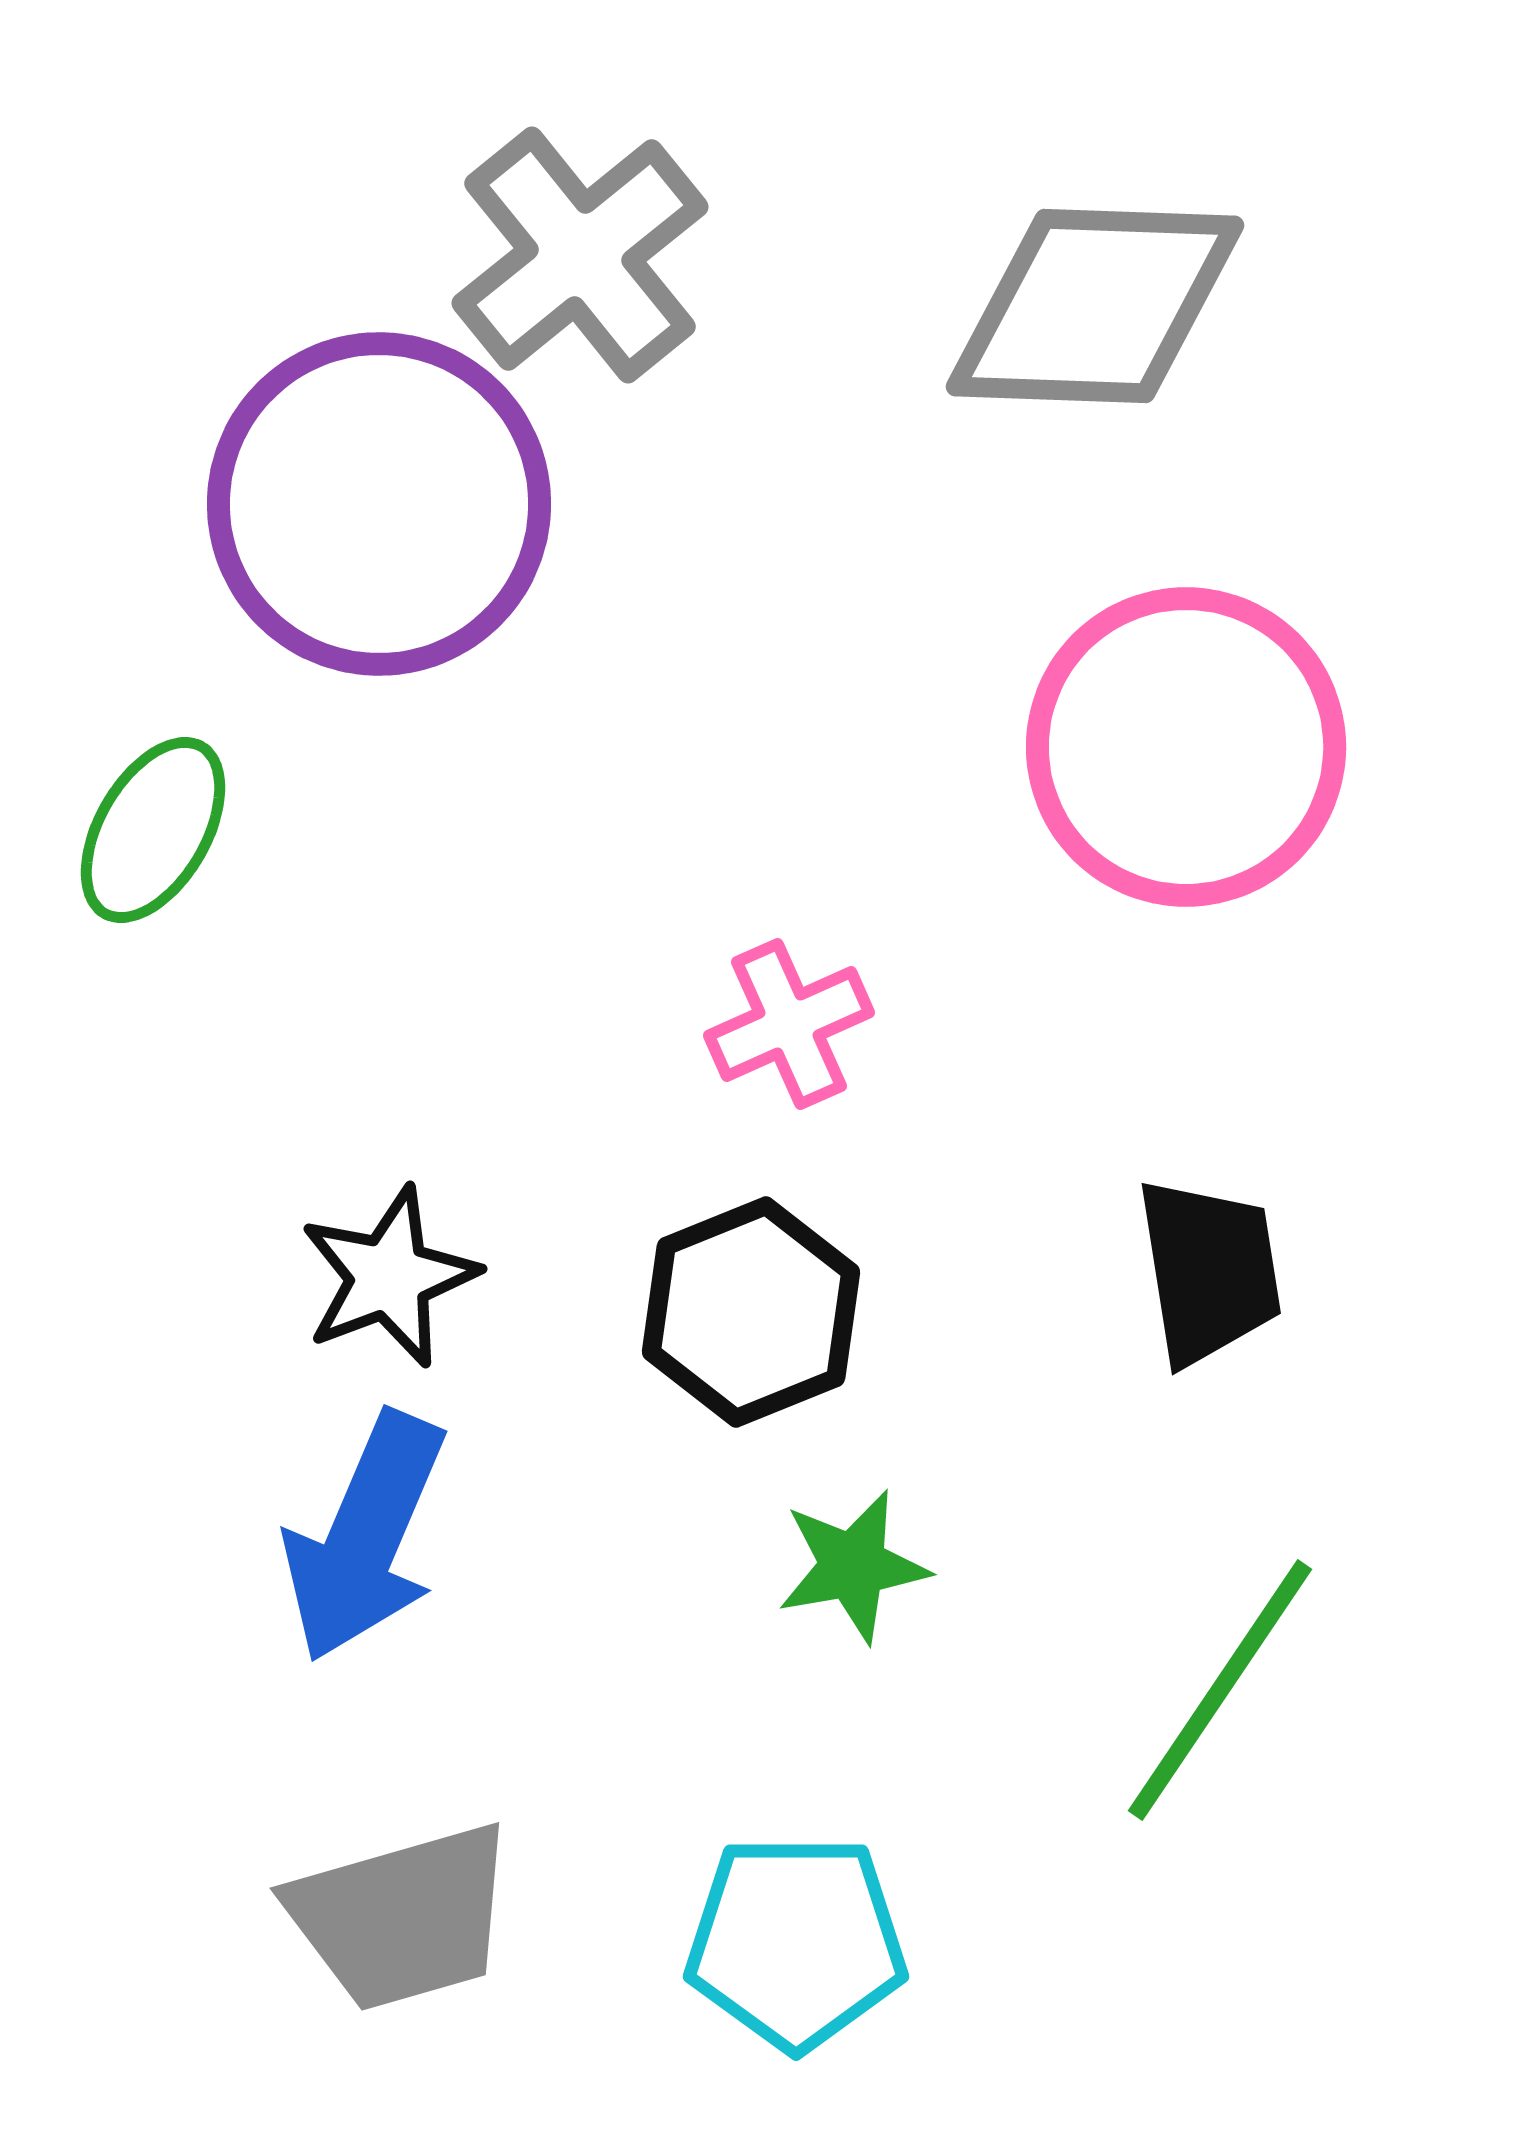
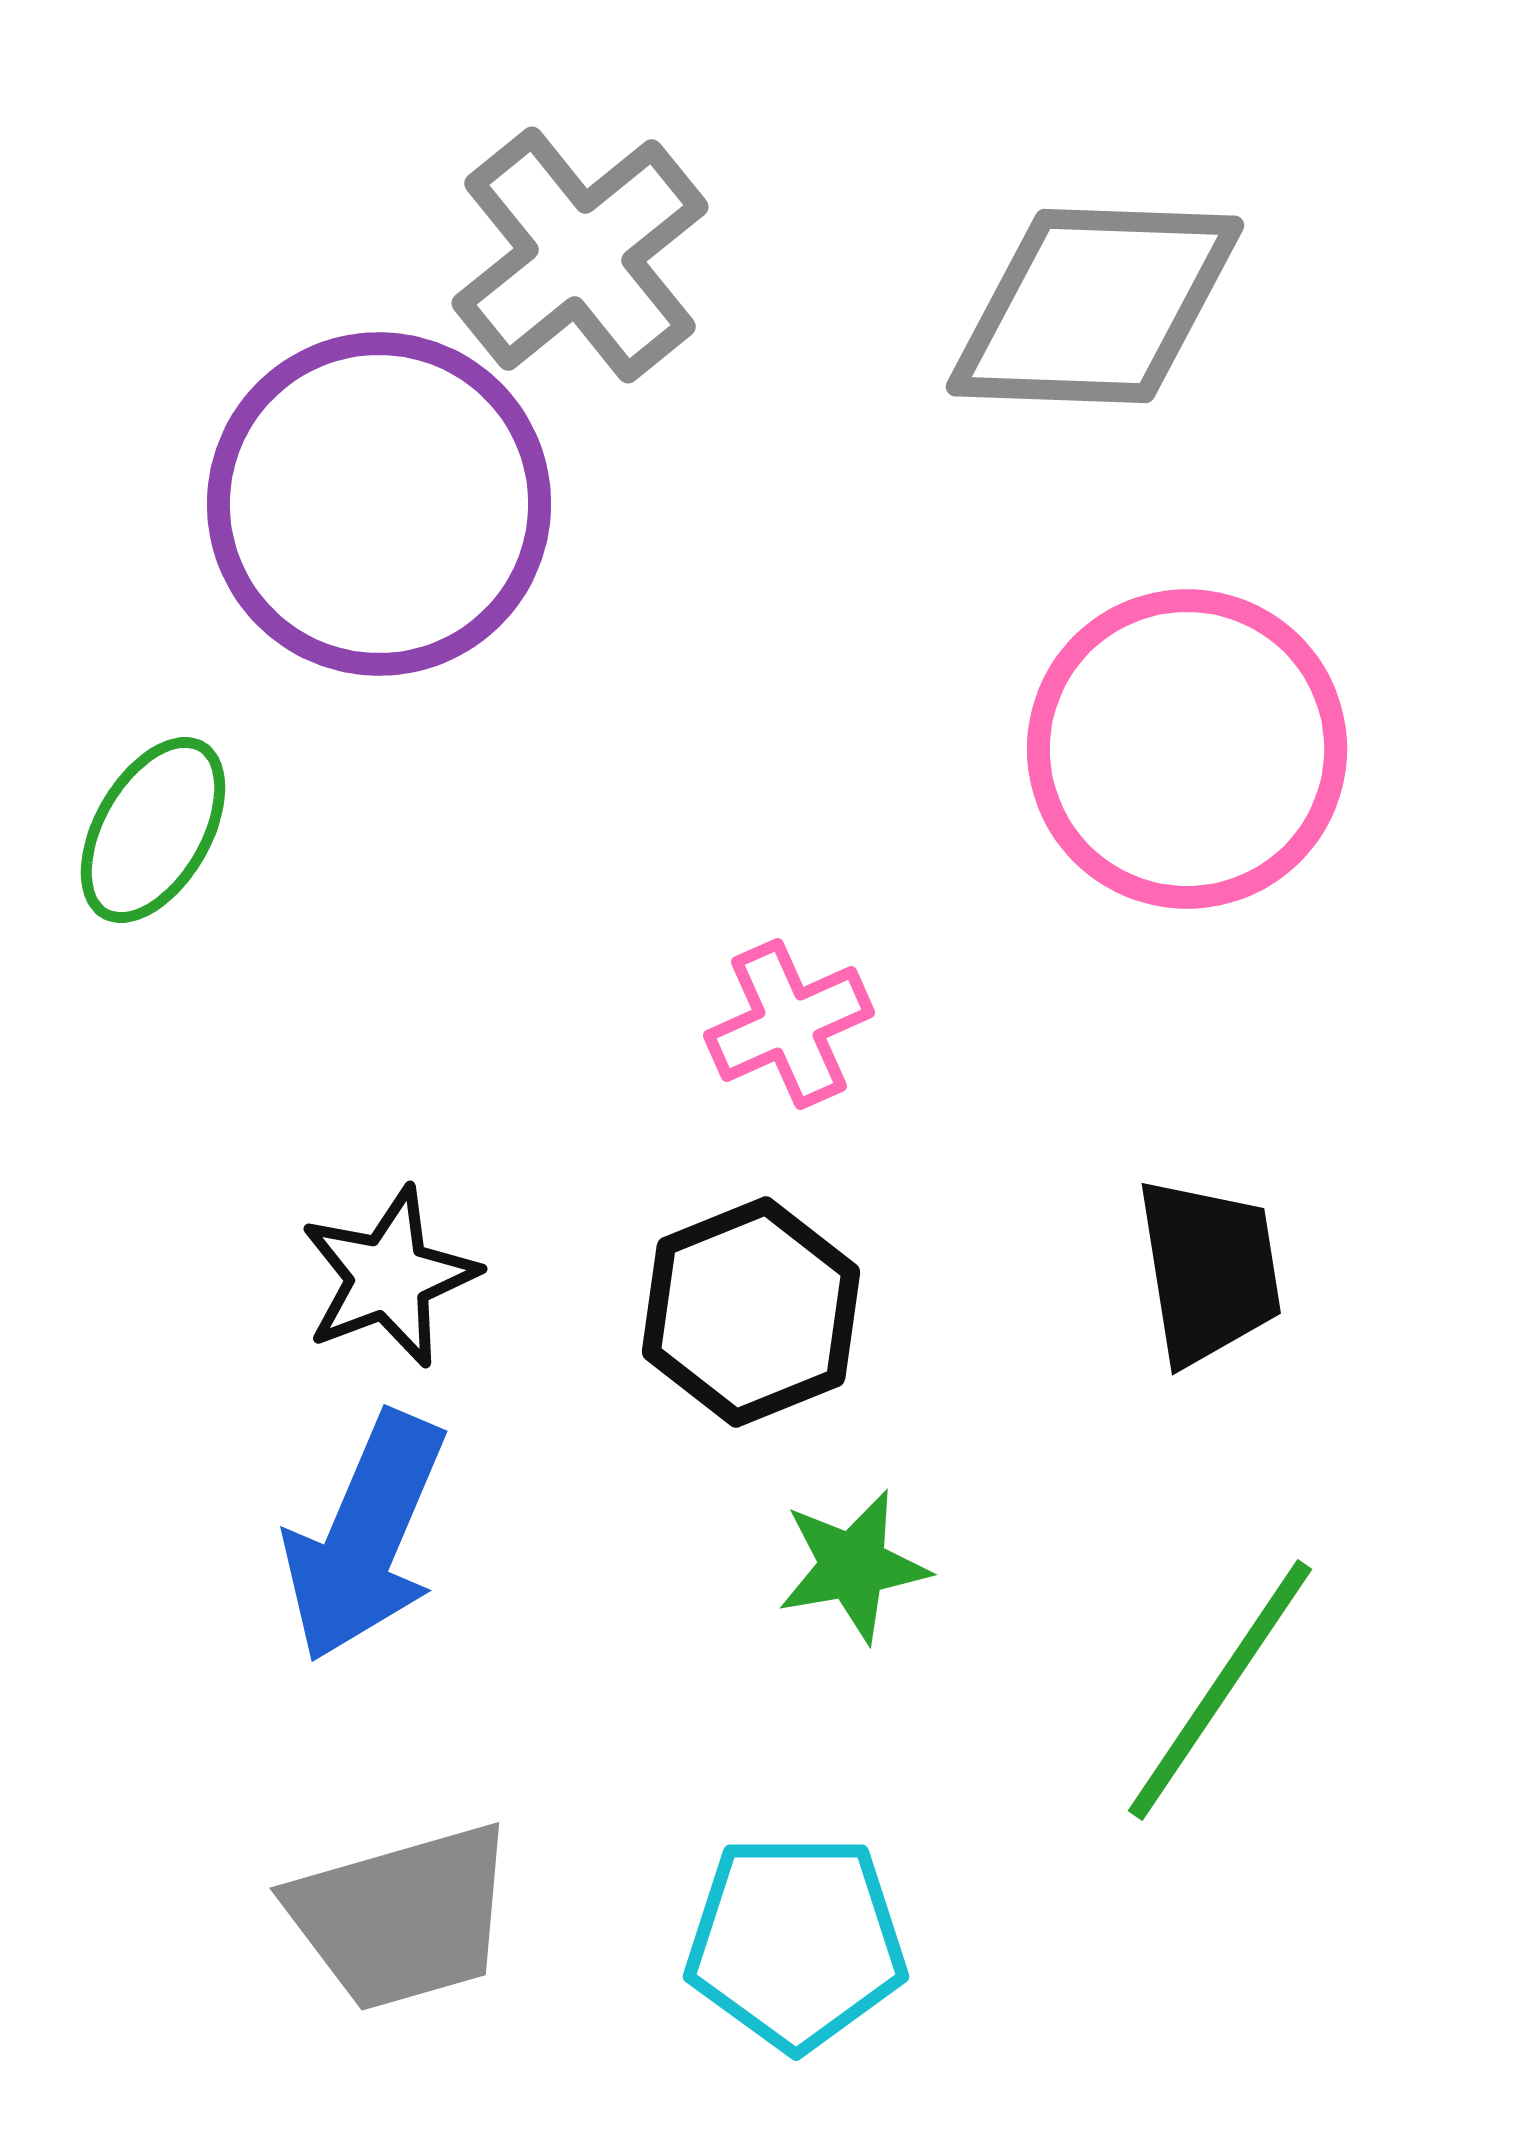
pink circle: moved 1 px right, 2 px down
